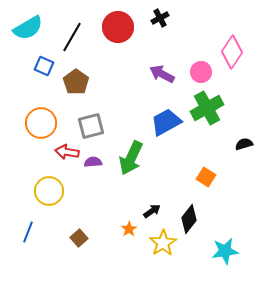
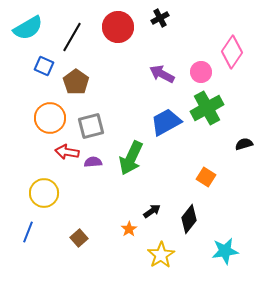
orange circle: moved 9 px right, 5 px up
yellow circle: moved 5 px left, 2 px down
yellow star: moved 2 px left, 12 px down
